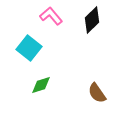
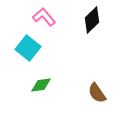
pink L-shape: moved 7 px left, 1 px down
cyan square: moved 1 px left
green diamond: rotated 10 degrees clockwise
